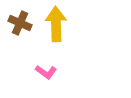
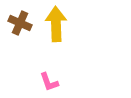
pink L-shape: moved 3 px right, 10 px down; rotated 35 degrees clockwise
